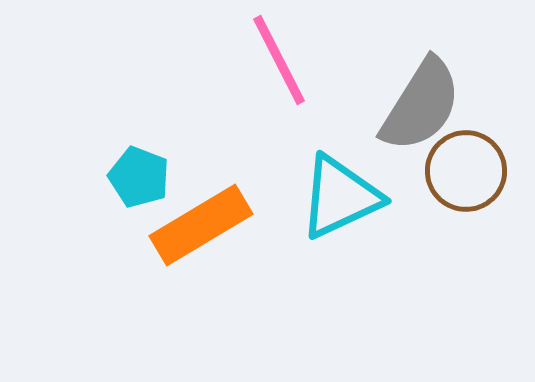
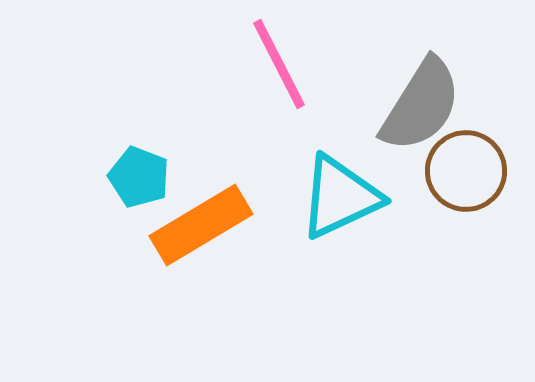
pink line: moved 4 px down
